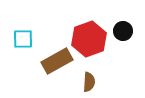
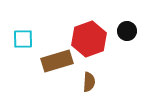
black circle: moved 4 px right
brown rectangle: rotated 12 degrees clockwise
